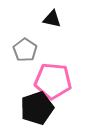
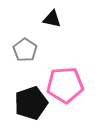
pink pentagon: moved 12 px right, 4 px down; rotated 9 degrees counterclockwise
black pentagon: moved 6 px left, 5 px up
